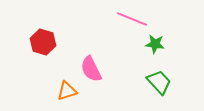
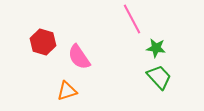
pink line: rotated 40 degrees clockwise
green star: moved 1 px right, 4 px down
pink semicircle: moved 12 px left, 12 px up; rotated 8 degrees counterclockwise
green trapezoid: moved 5 px up
